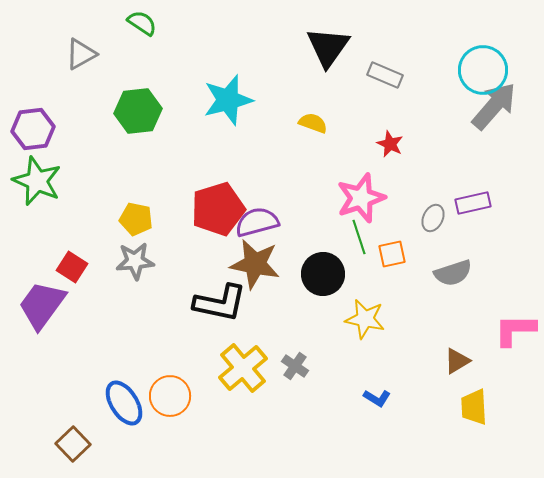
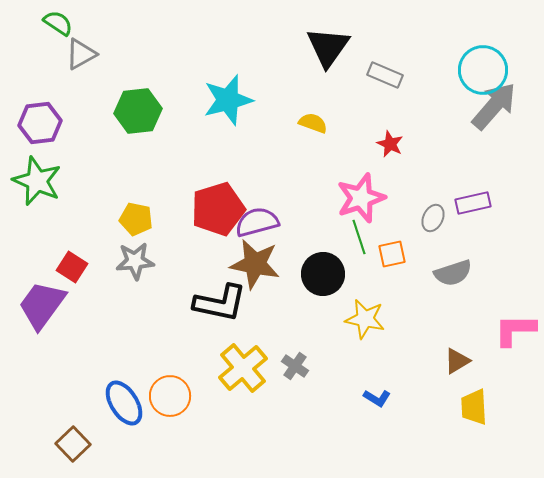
green semicircle: moved 84 px left
purple hexagon: moved 7 px right, 6 px up
